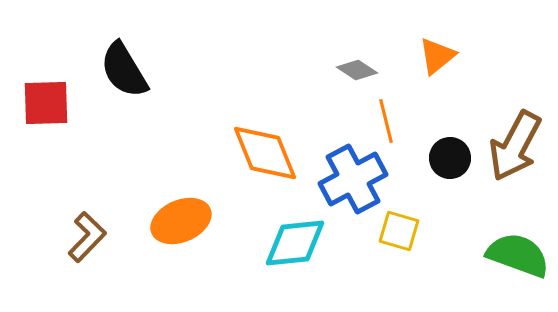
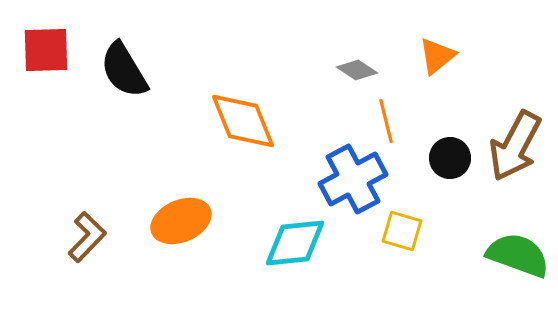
red square: moved 53 px up
orange diamond: moved 22 px left, 32 px up
yellow square: moved 3 px right
